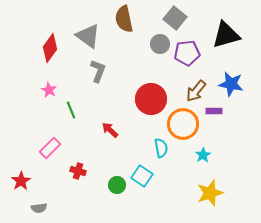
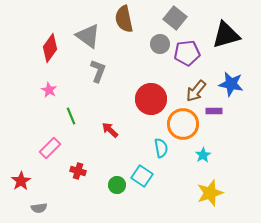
green line: moved 6 px down
